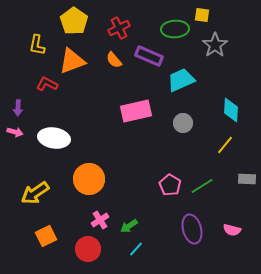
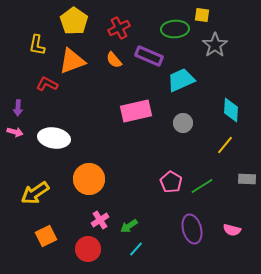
pink pentagon: moved 1 px right, 3 px up
